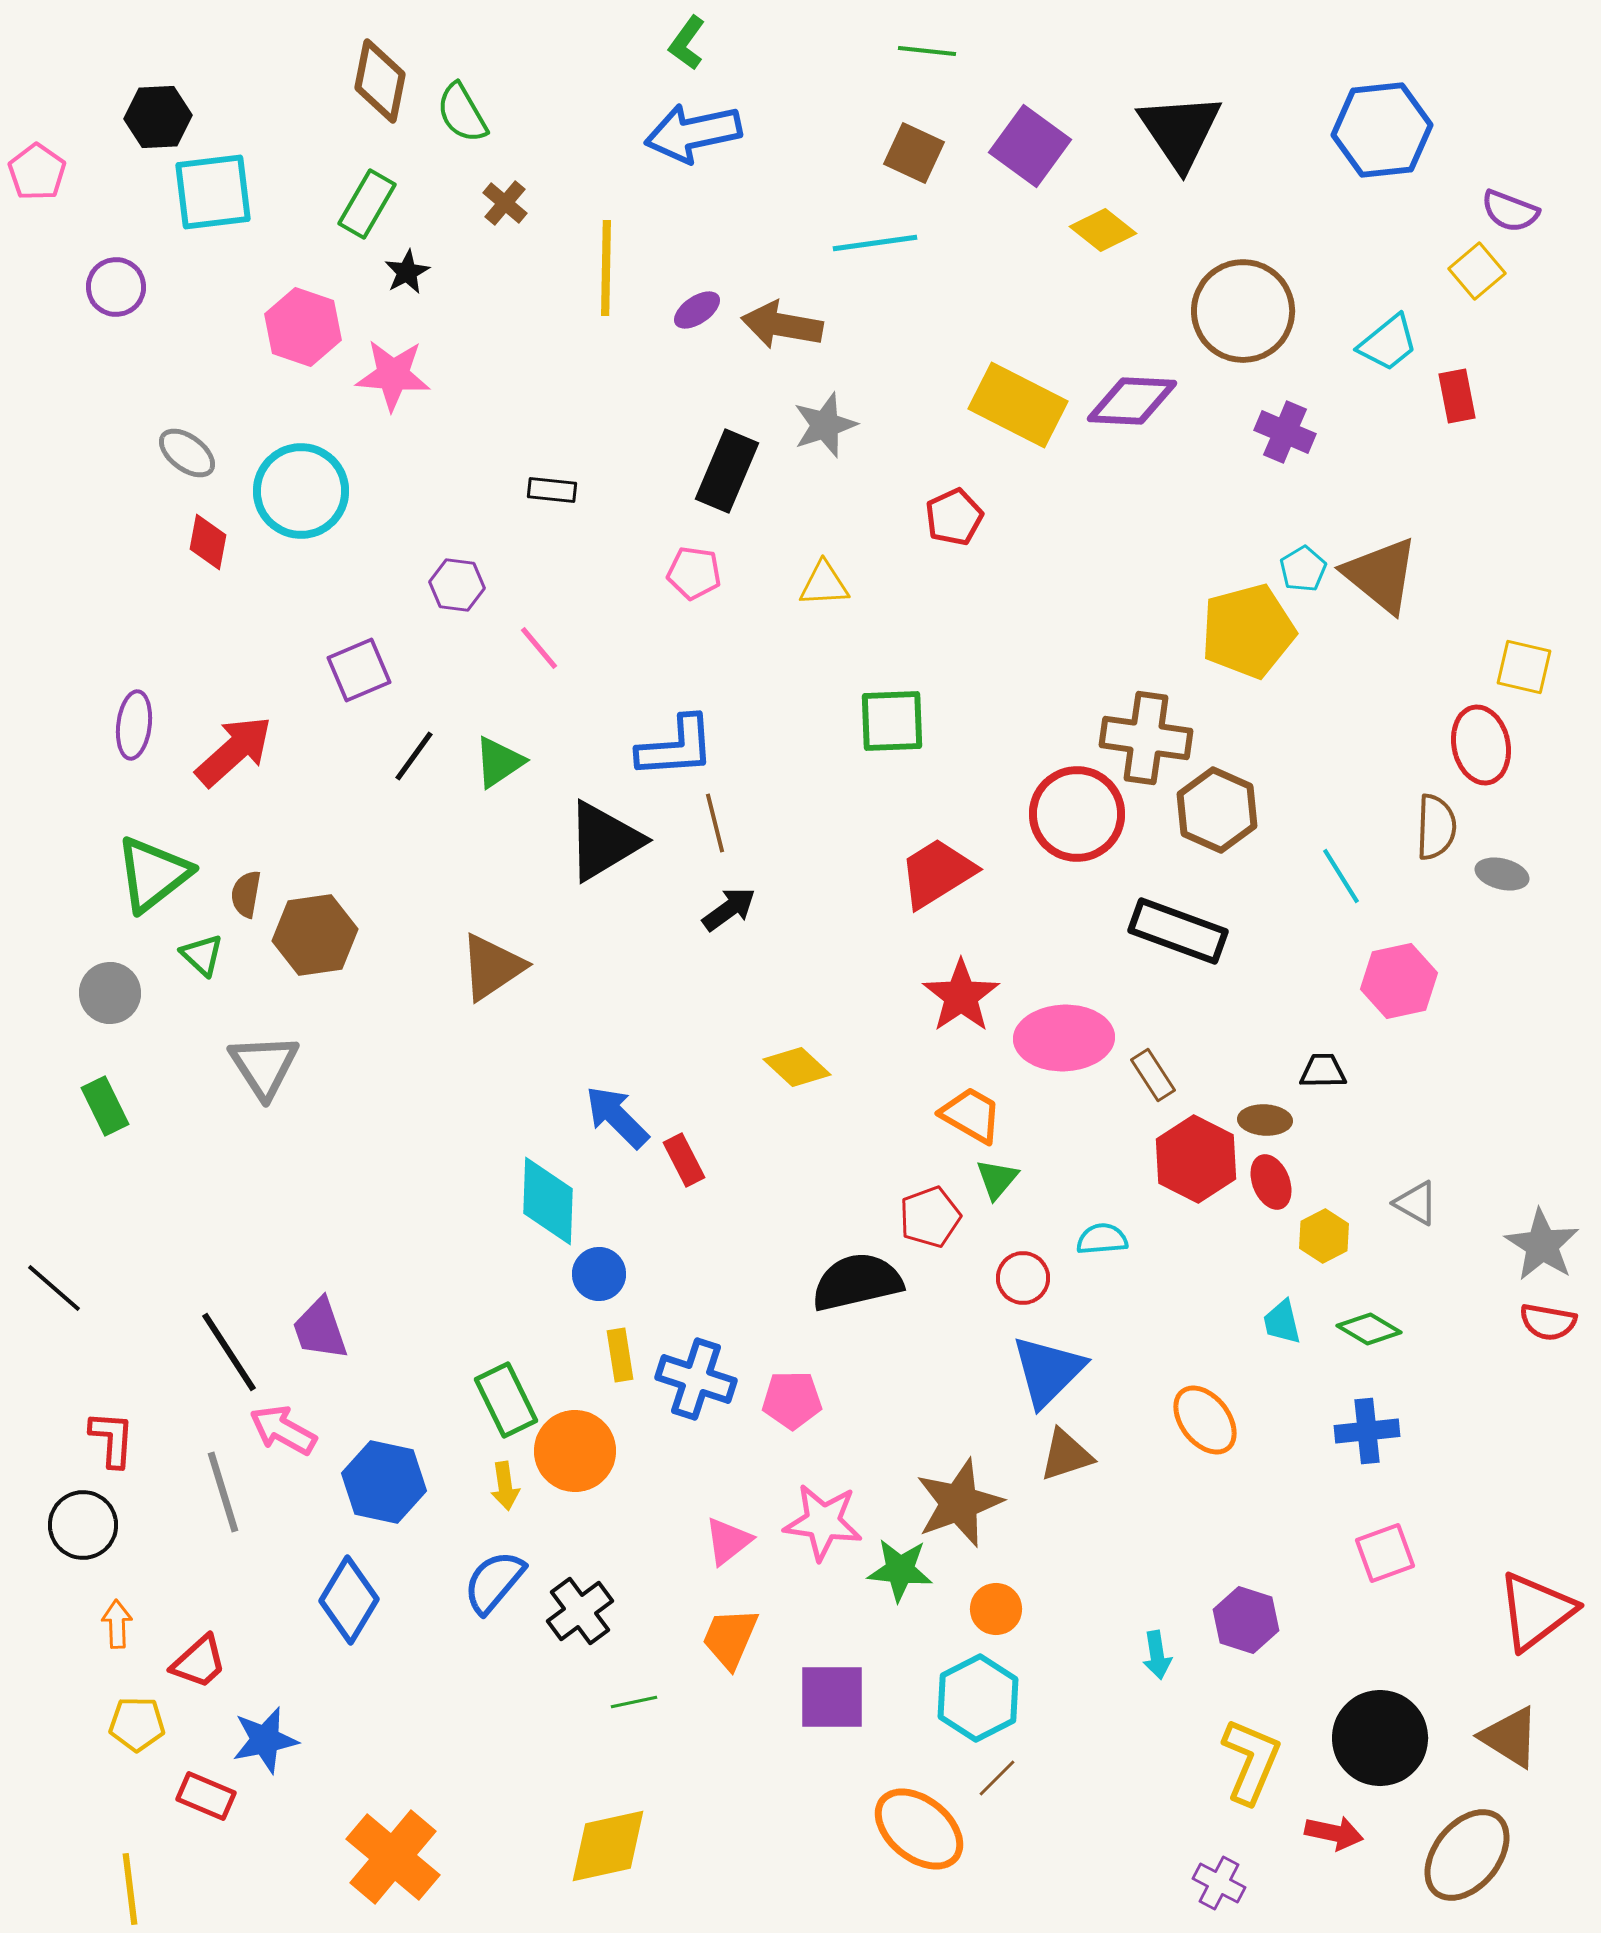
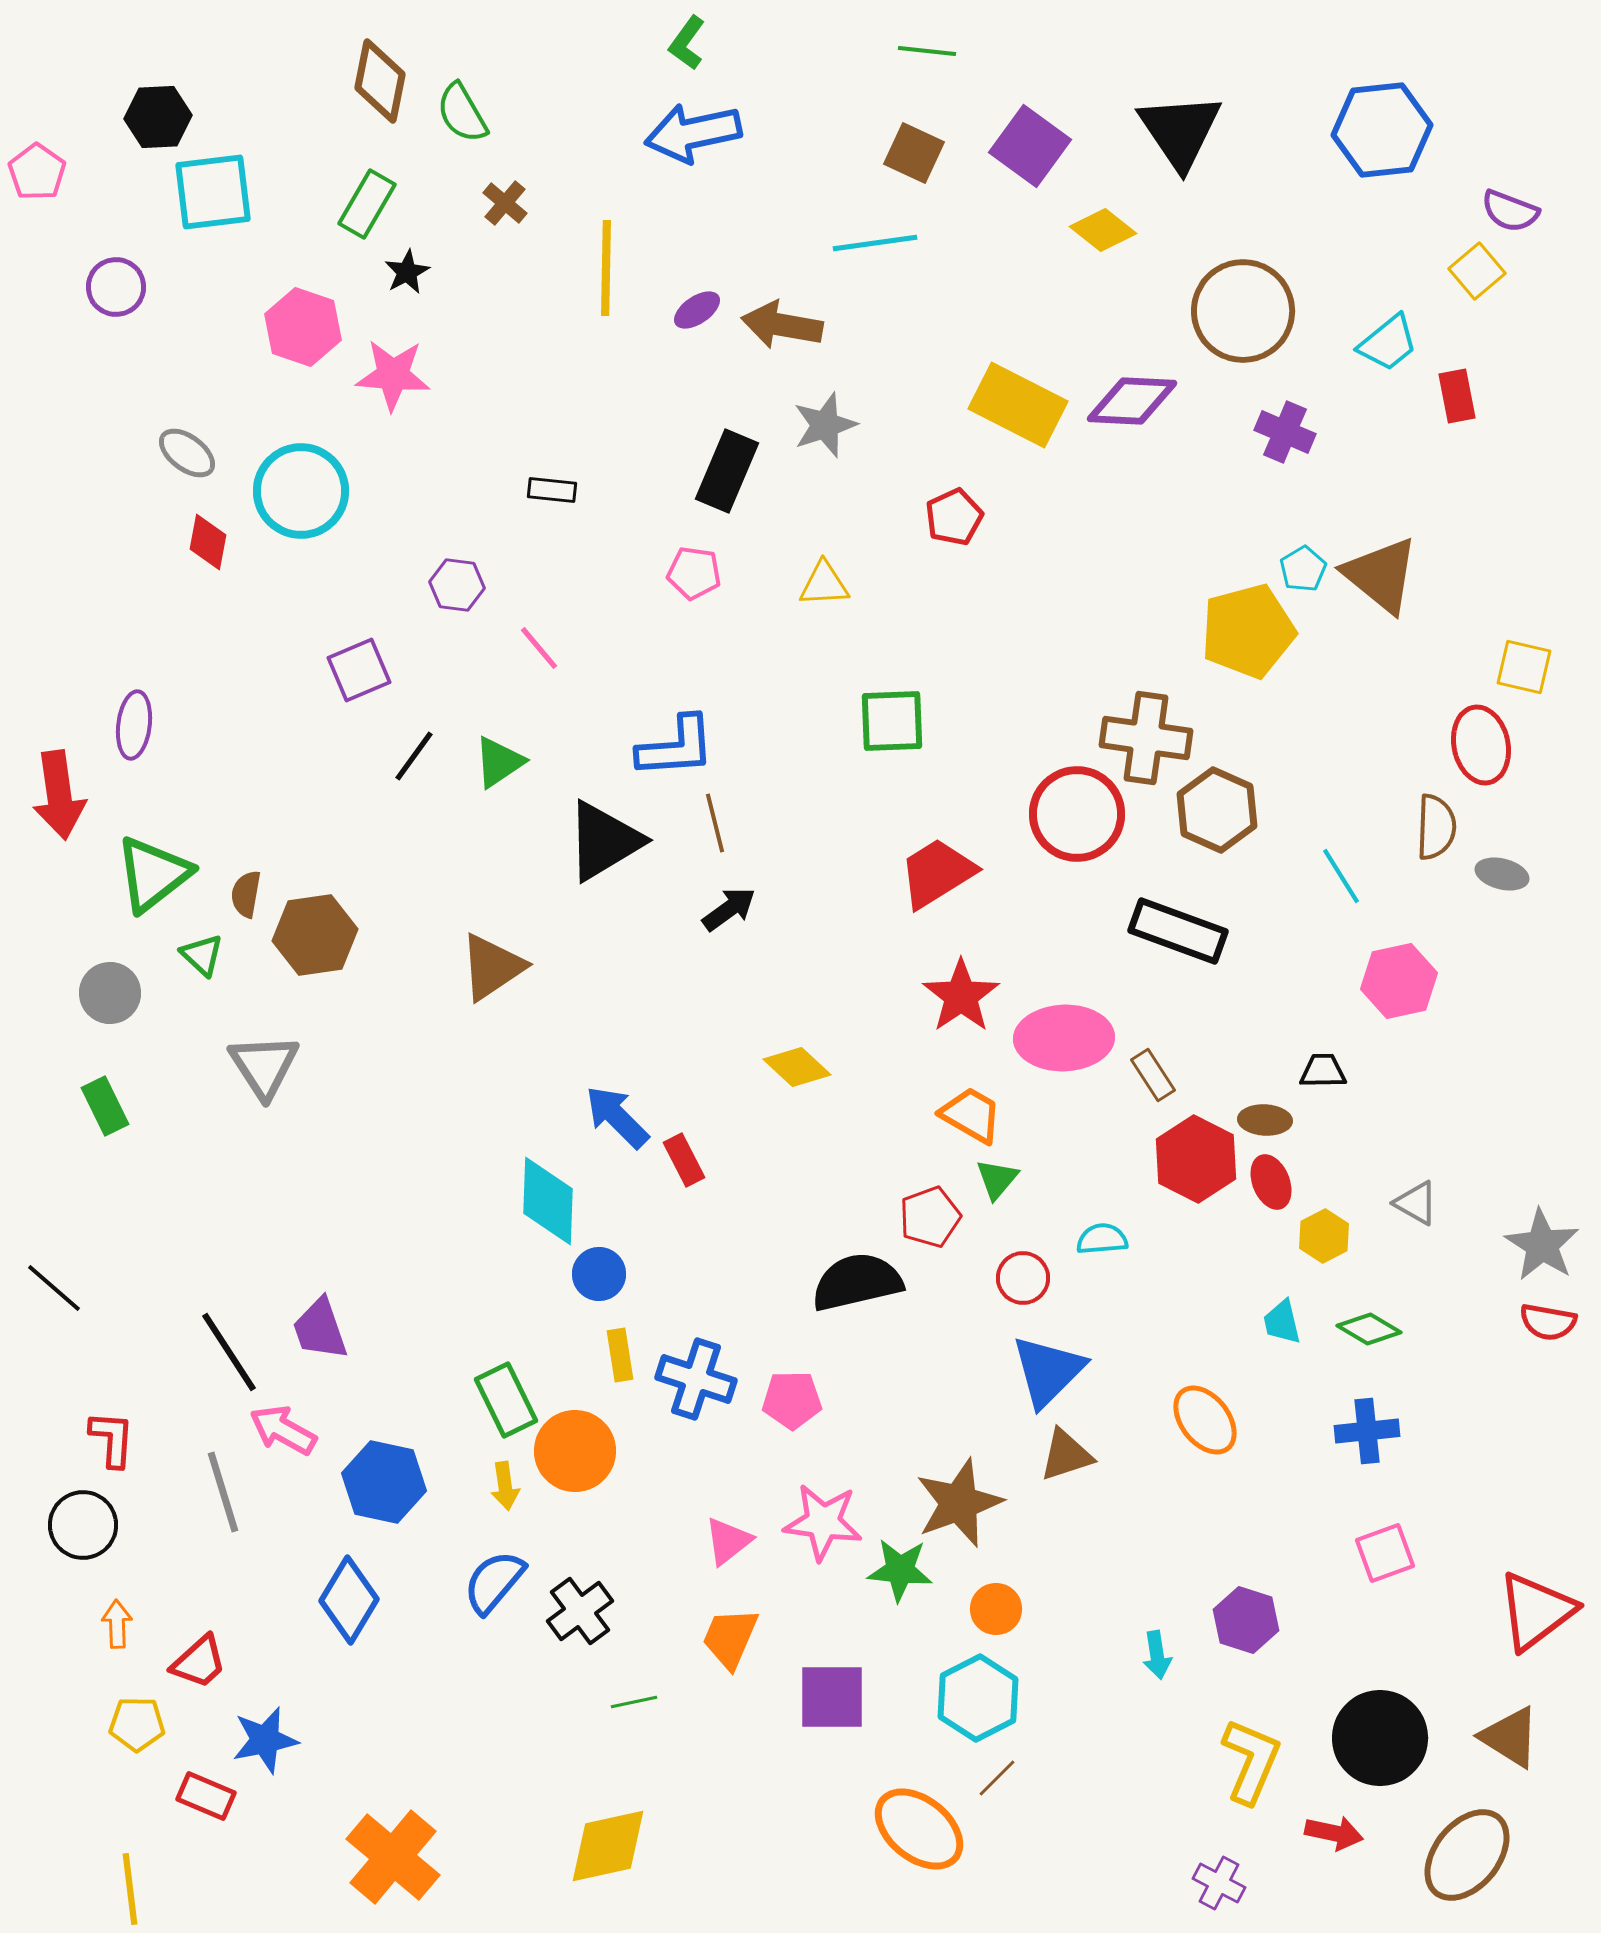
red arrow at (234, 751): moved 175 px left, 44 px down; rotated 124 degrees clockwise
